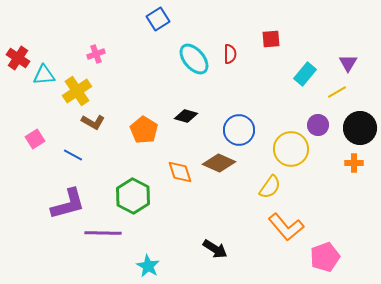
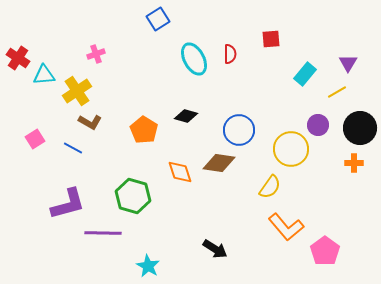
cyan ellipse: rotated 12 degrees clockwise
brown L-shape: moved 3 px left
blue line: moved 7 px up
brown diamond: rotated 16 degrees counterclockwise
green hexagon: rotated 12 degrees counterclockwise
pink pentagon: moved 6 px up; rotated 16 degrees counterclockwise
